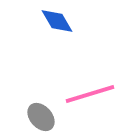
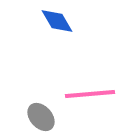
pink line: rotated 12 degrees clockwise
